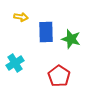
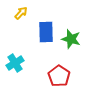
yellow arrow: moved 4 px up; rotated 56 degrees counterclockwise
